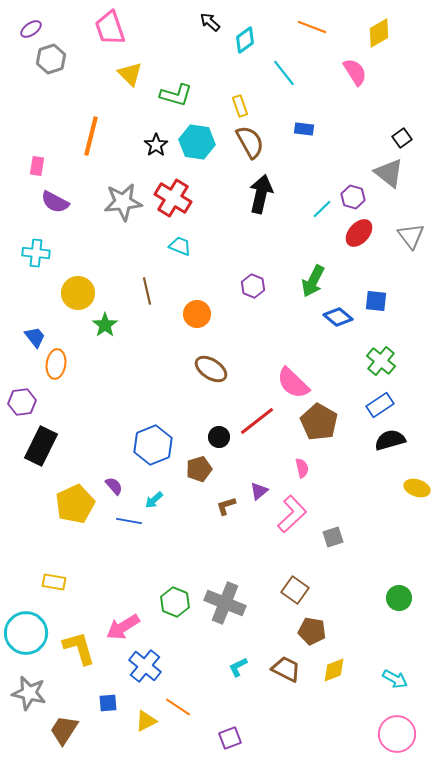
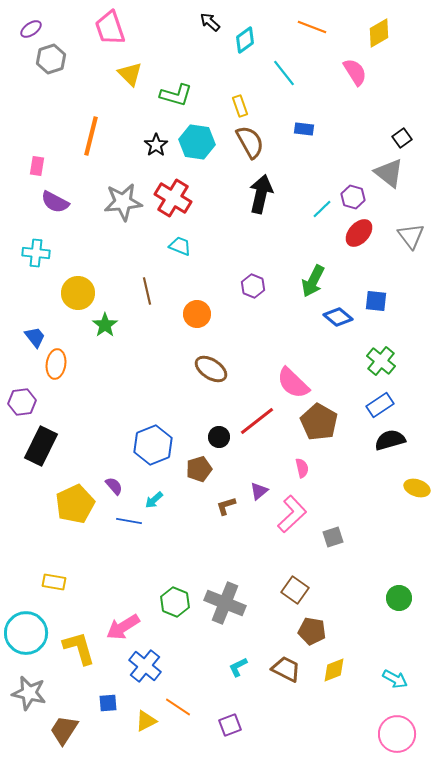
purple square at (230, 738): moved 13 px up
